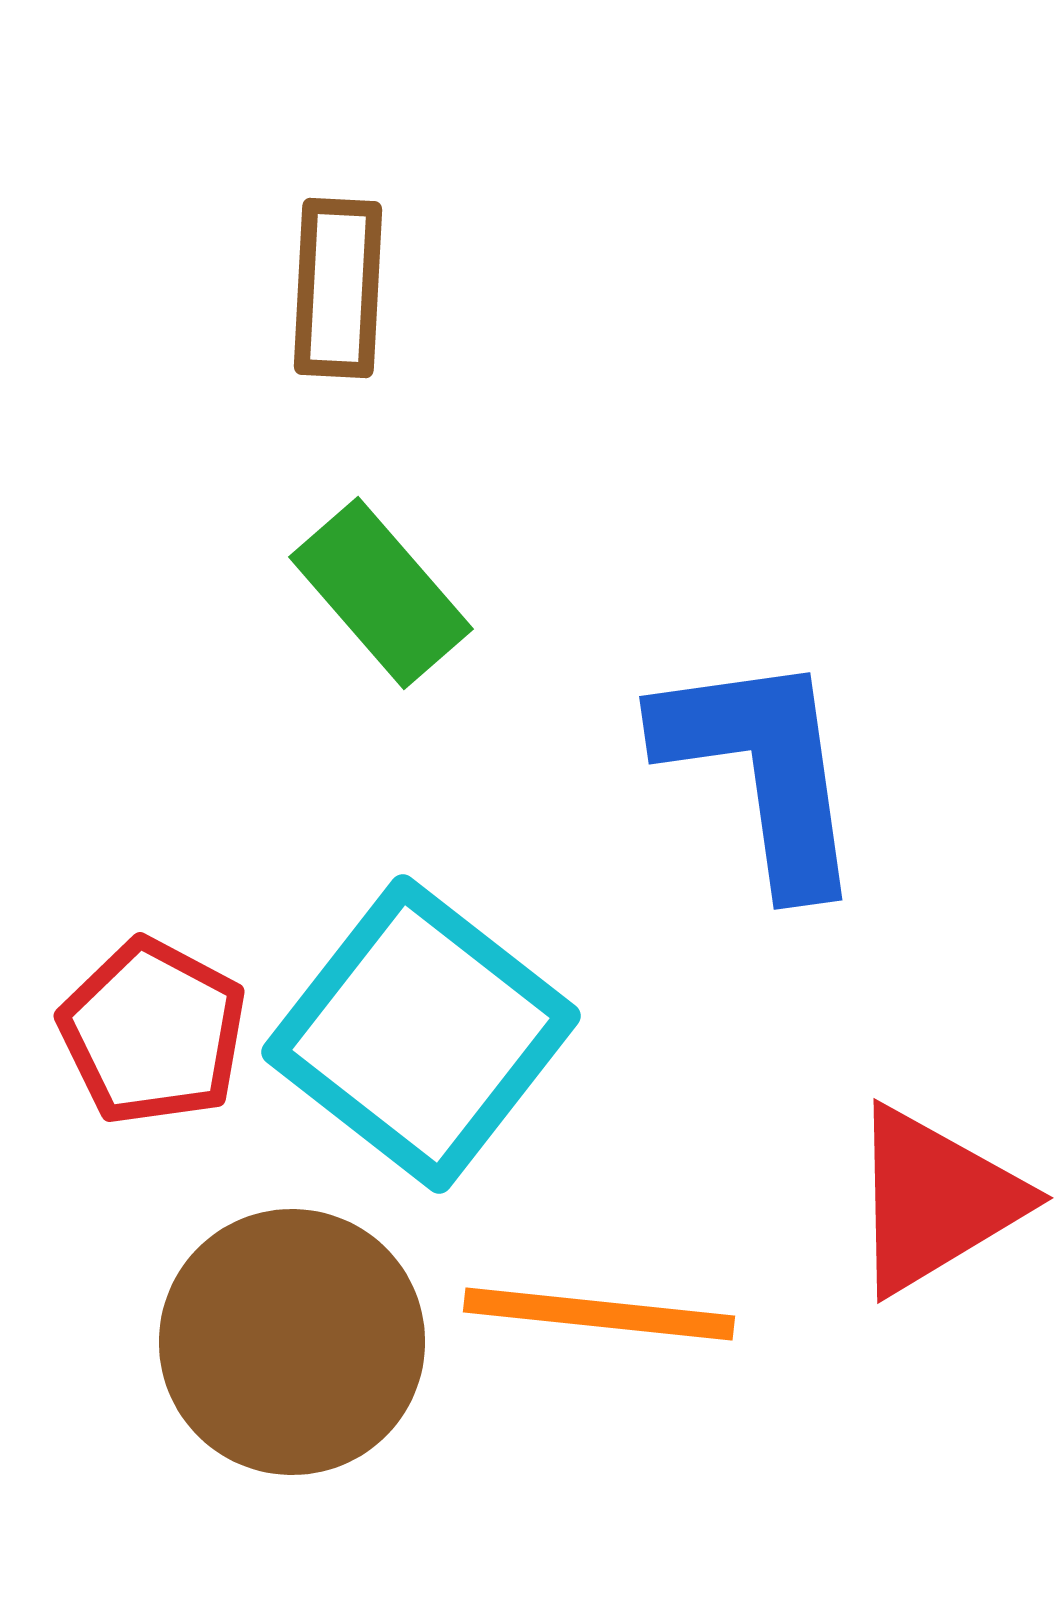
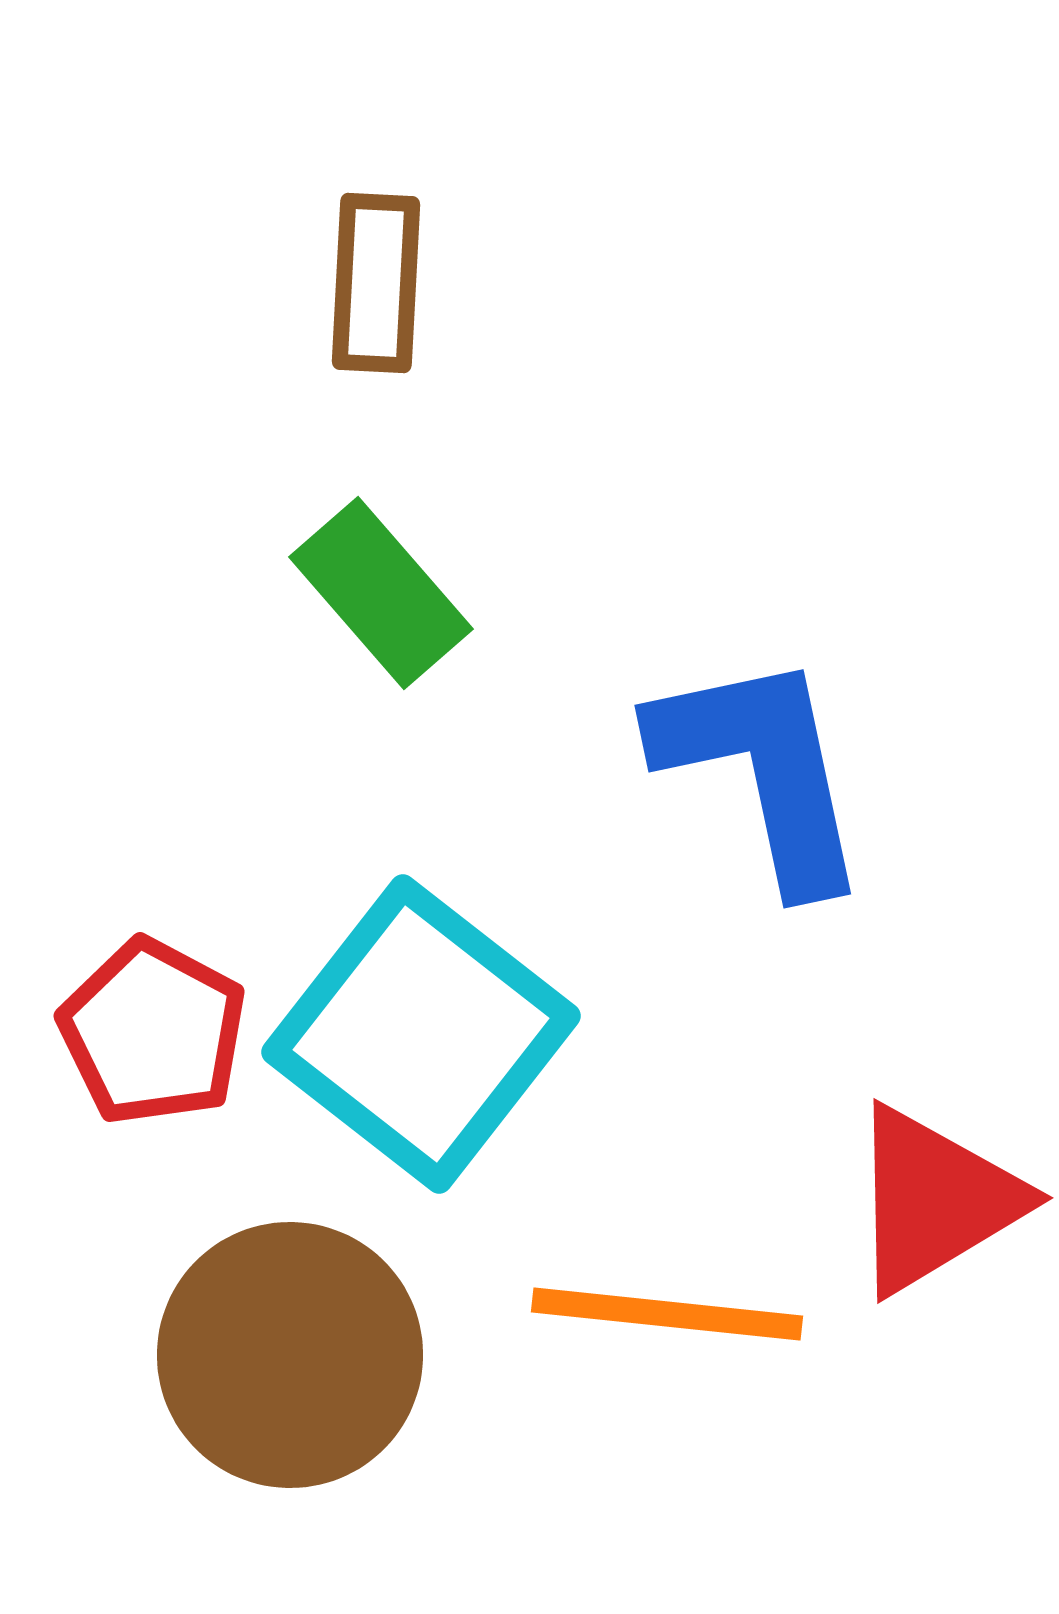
brown rectangle: moved 38 px right, 5 px up
blue L-shape: rotated 4 degrees counterclockwise
orange line: moved 68 px right
brown circle: moved 2 px left, 13 px down
